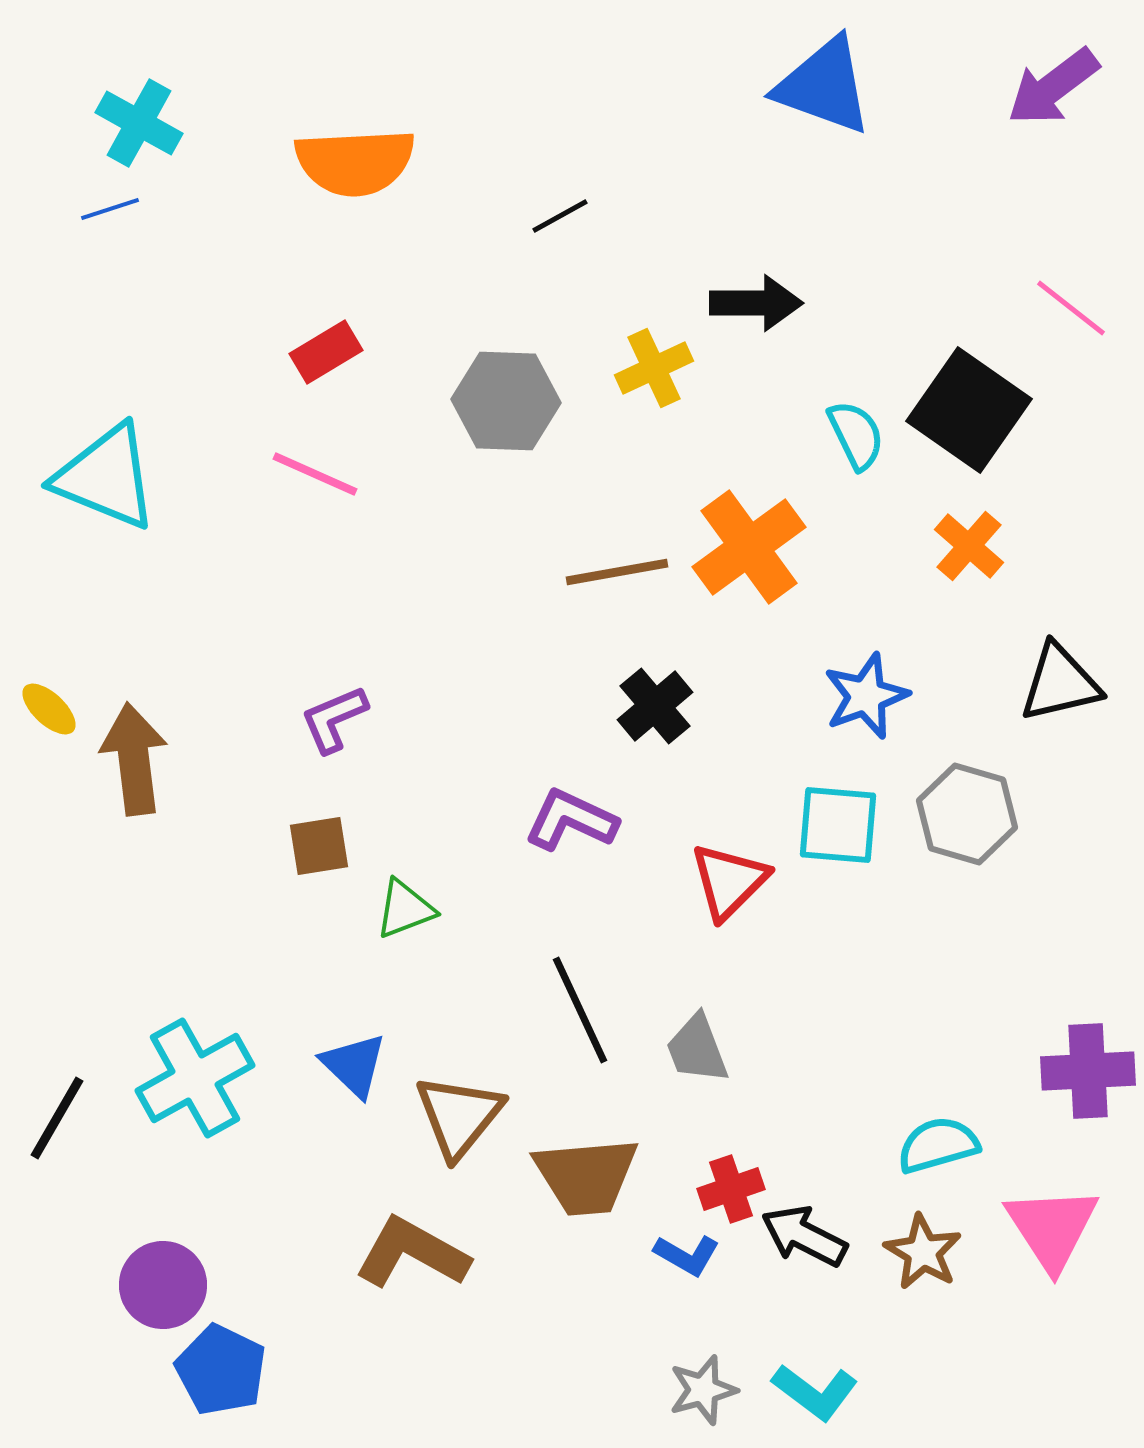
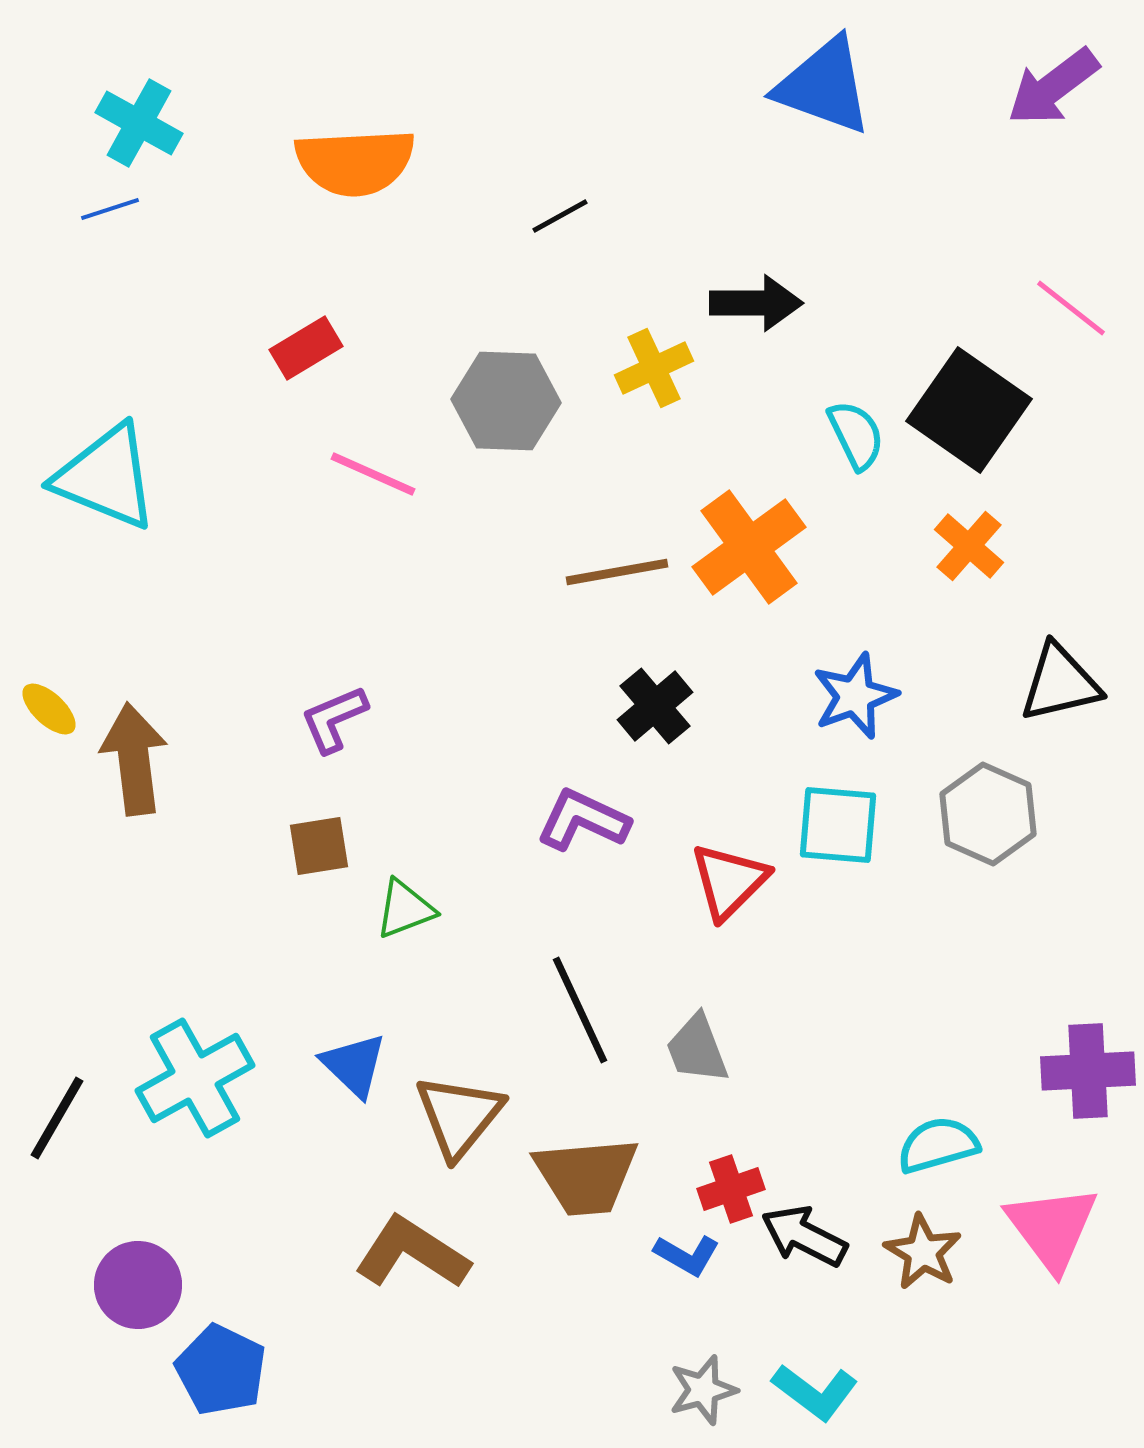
red rectangle at (326, 352): moved 20 px left, 4 px up
pink line at (315, 474): moved 58 px right
blue star at (866, 696): moved 11 px left
gray hexagon at (967, 814): moved 21 px right; rotated 8 degrees clockwise
purple L-shape at (571, 820): moved 12 px right
pink triangle at (1052, 1228): rotated 4 degrees counterclockwise
brown L-shape at (412, 1253): rotated 4 degrees clockwise
purple circle at (163, 1285): moved 25 px left
